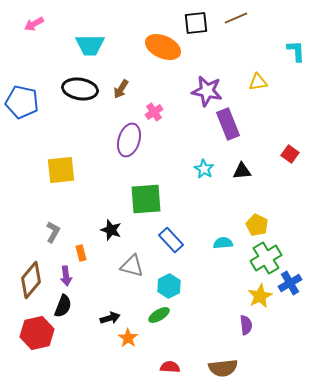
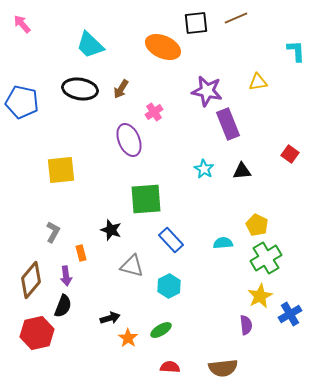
pink arrow: moved 12 px left; rotated 78 degrees clockwise
cyan trapezoid: rotated 44 degrees clockwise
purple ellipse: rotated 40 degrees counterclockwise
blue cross: moved 31 px down
green ellipse: moved 2 px right, 15 px down
